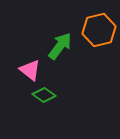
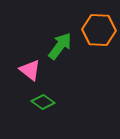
orange hexagon: rotated 16 degrees clockwise
green diamond: moved 1 px left, 7 px down
